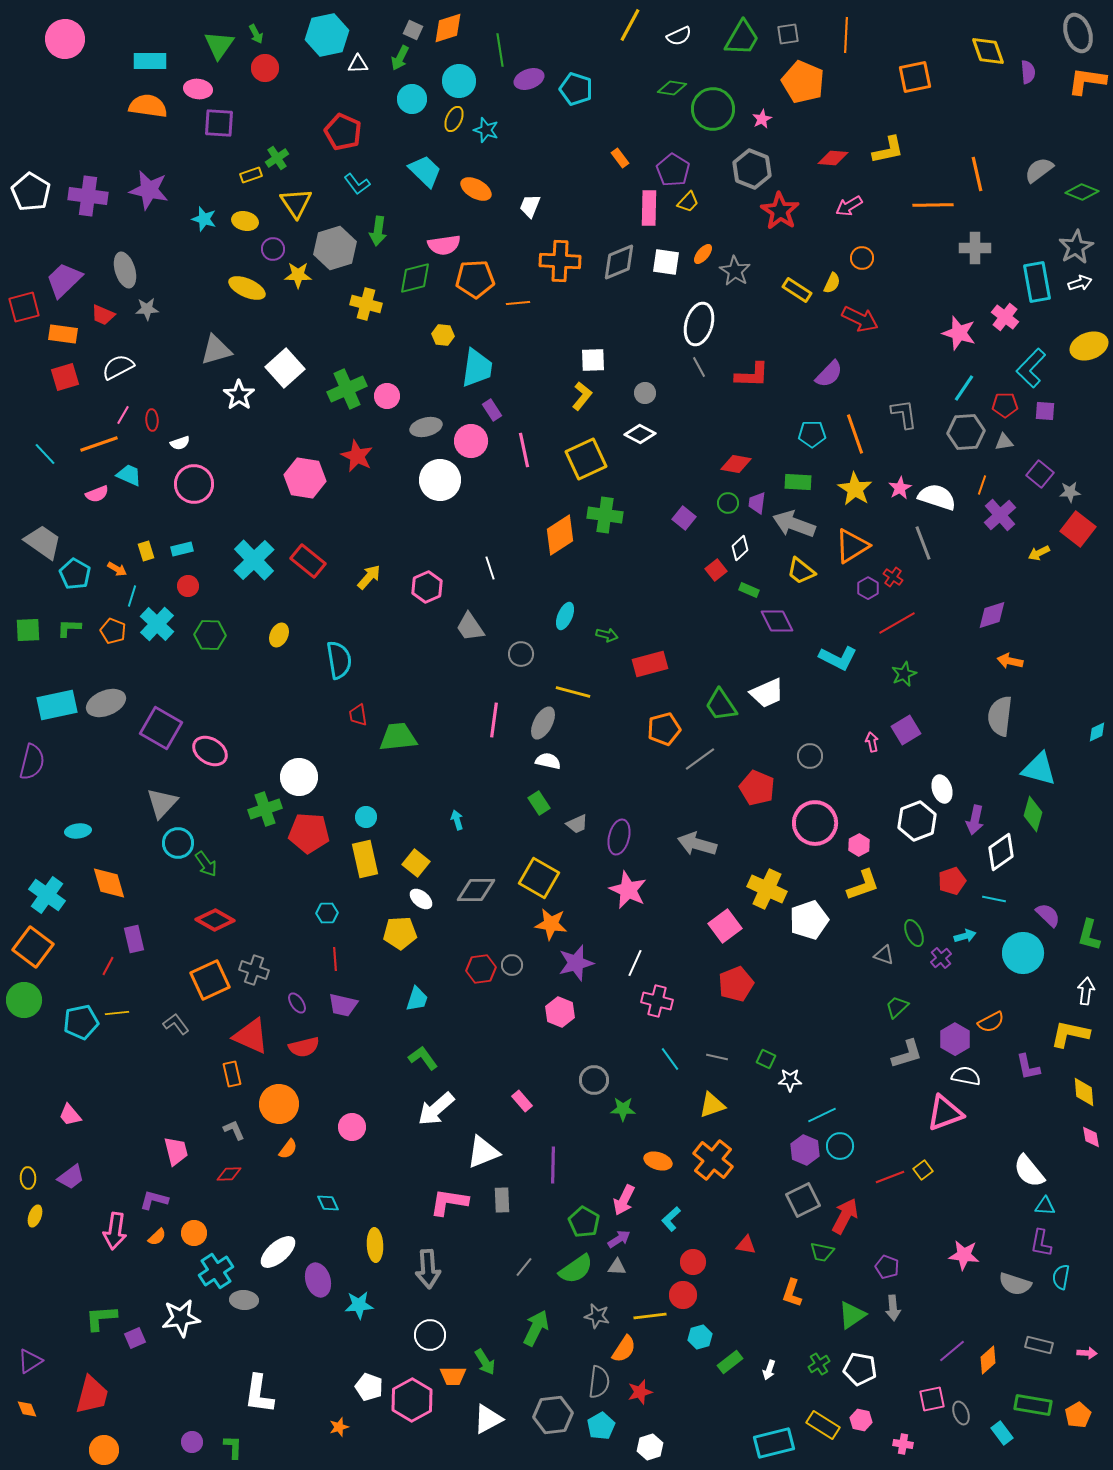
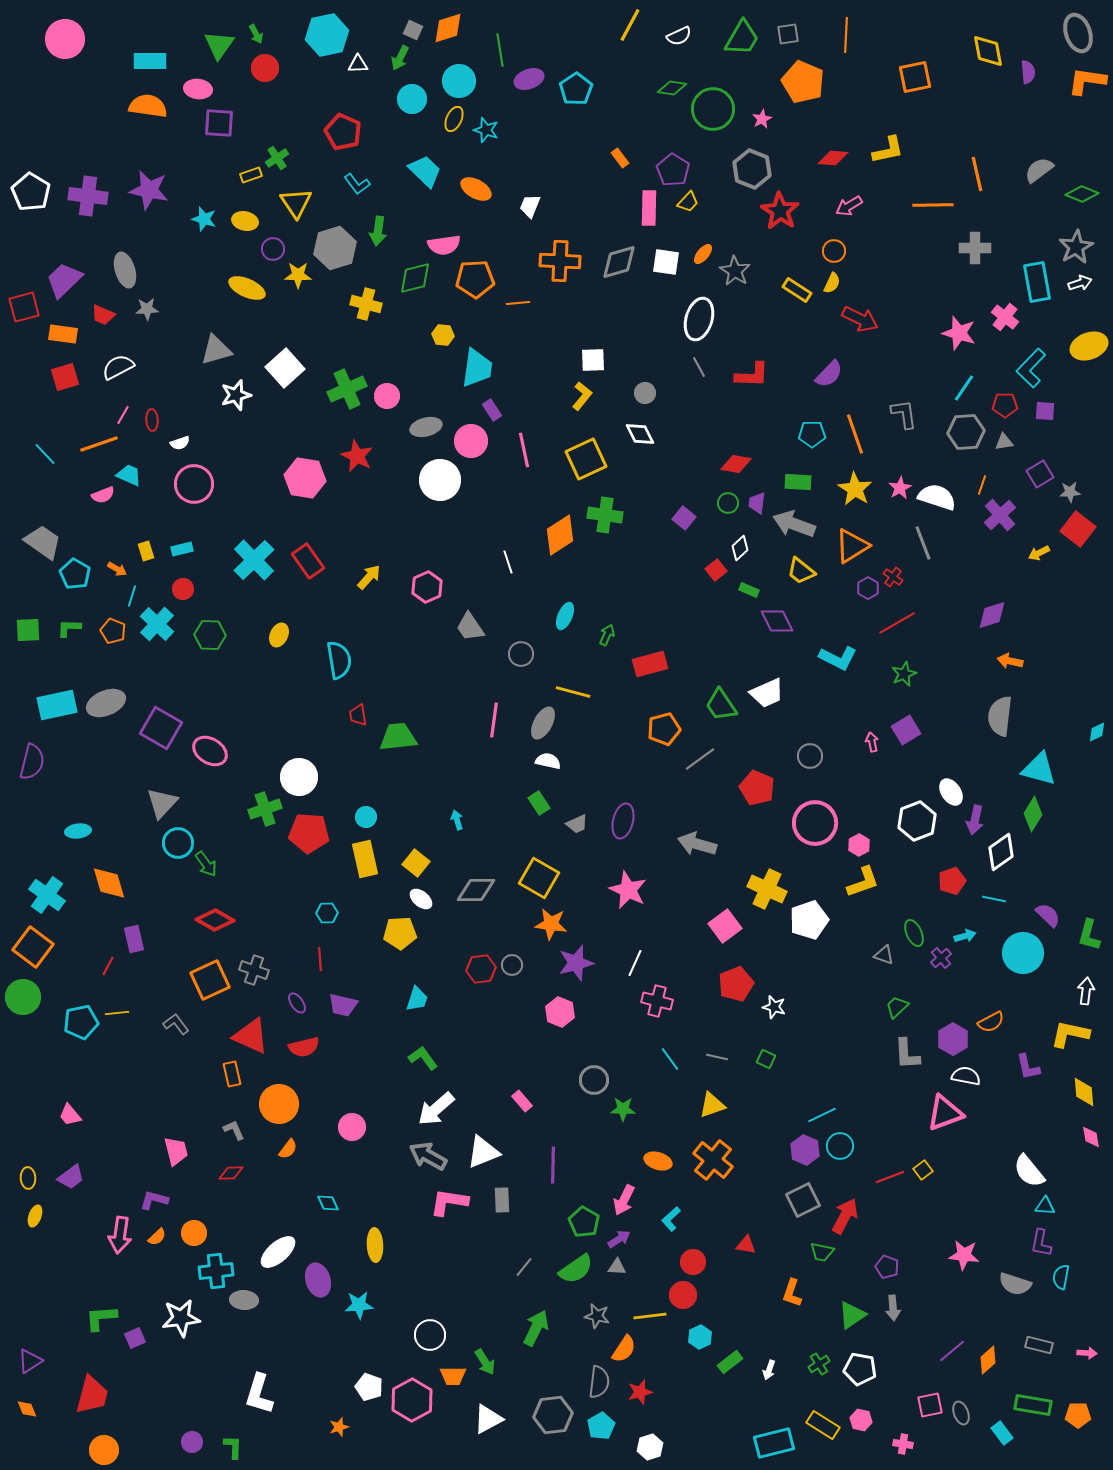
yellow diamond at (988, 51): rotated 9 degrees clockwise
cyan pentagon at (576, 89): rotated 20 degrees clockwise
green diamond at (1082, 192): moved 2 px down
orange circle at (862, 258): moved 28 px left, 7 px up
gray diamond at (619, 262): rotated 6 degrees clockwise
white ellipse at (699, 324): moved 5 px up
white star at (239, 395): moved 3 px left; rotated 20 degrees clockwise
white diamond at (640, 434): rotated 36 degrees clockwise
purple square at (1040, 474): rotated 20 degrees clockwise
pink semicircle at (97, 494): moved 6 px right, 1 px down
red rectangle at (308, 561): rotated 16 degrees clockwise
white line at (490, 568): moved 18 px right, 6 px up
red circle at (188, 586): moved 5 px left, 3 px down
green arrow at (607, 635): rotated 80 degrees counterclockwise
white ellipse at (942, 789): moved 9 px right, 3 px down; rotated 16 degrees counterclockwise
green diamond at (1033, 814): rotated 16 degrees clockwise
purple ellipse at (619, 837): moved 4 px right, 16 px up
yellow L-shape at (863, 885): moved 3 px up
red line at (335, 959): moved 15 px left
green circle at (24, 1000): moved 1 px left, 3 px up
purple hexagon at (955, 1039): moved 2 px left
gray L-shape at (907, 1054): rotated 104 degrees clockwise
white star at (790, 1080): moved 16 px left, 73 px up; rotated 15 degrees clockwise
red diamond at (229, 1174): moved 2 px right, 1 px up
pink arrow at (115, 1231): moved 5 px right, 4 px down
gray arrow at (428, 1269): moved 113 px up; rotated 123 degrees clockwise
cyan cross at (216, 1271): rotated 28 degrees clockwise
cyan hexagon at (700, 1337): rotated 10 degrees counterclockwise
white L-shape at (259, 1394): rotated 9 degrees clockwise
pink square at (932, 1399): moved 2 px left, 6 px down
orange pentagon at (1078, 1415): rotated 30 degrees clockwise
